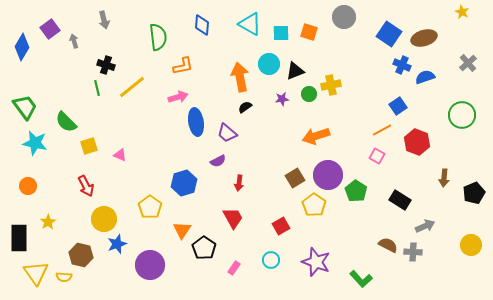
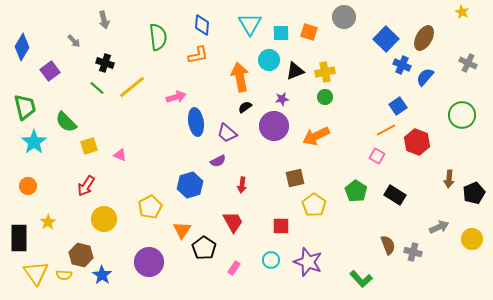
cyan triangle at (250, 24): rotated 30 degrees clockwise
purple square at (50, 29): moved 42 px down
blue square at (389, 34): moved 3 px left, 5 px down; rotated 10 degrees clockwise
brown ellipse at (424, 38): rotated 45 degrees counterclockwise
gray arrow at (74, 41): rotated 152 degrees clockwise
gray cross at (468, 63): rotated 24 degrees counterclockwise
cyan circle at (269, 64): moved 4 px up
black cross at (106, 65): moved 1 px left, 2 px up
orange L-shape at (183, 66): moved 15 px right, 11 px up
blue semicircle at (425, 77): rotated 30 degrees counterclockwise
yellow cross at (331, 85): moved 6 px left, 13 px up
green line at (97, 88): rotated 35 degrees counterclockwise
green circle at (309, 94): moved 16 px right, 3 px down
pink arrow at (178, 97): moved 2 px left
green trapezoid at (25, 107): rotated 24 degrees clockwise
orange line at (382, 130): moved 4 px right
orange arrow at (316, 136): rotated 8 degrees counterclockwise
cyan star at (35, 143): moved 1 px left, 1 px up; rotated 25 degrees clockwise
purple circle at (328, 175): moved 54 px left, 49 px up
brown square at (295, 178): rotated 18 degrees clockwise
brown arrow at (444, 178): moved 5 px right, 1 px down
blue hexagon at (184, 183): moved 6 px right, 2 px down
red arrow at (239, 183): moved 3 px right, 2 px down
red arrow at (86, 186): rotated 60 degrees clockwise
black rectangle at (400, 200): moved 5 px left, 5 px up
yellow pentagon at (150, 207): rotated 10 degrees clockwise
red trapezoid at (233, 218): moved 4 px down
red square at (281, 226): rotated 30 degrees clockwise
gray arrow at (425, 226): moved 14 px right, 1 px down
blue star at (117, 244): moved 15 px left, 31 px down; rotated 18 degrees counterclockwise
brown semicircle at (388, 245): rotated 42 degrees clockwise
yellow circle at (471, 245): moved 1 px right, 6 px up
gray cross at (413, 252): rotated 12 degrees clockwise
purple star at (316, 262): moved 8 px left
purple circle at (150, 265): moved 1 px left, 3 px up
yellow semicircle at (64, 277): moved 2 px up
